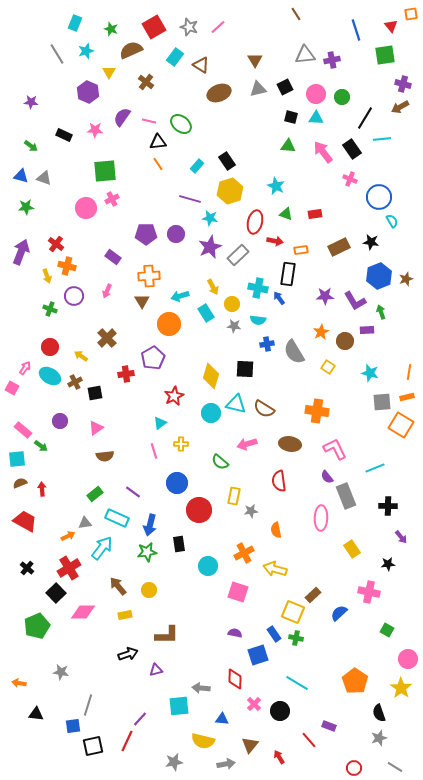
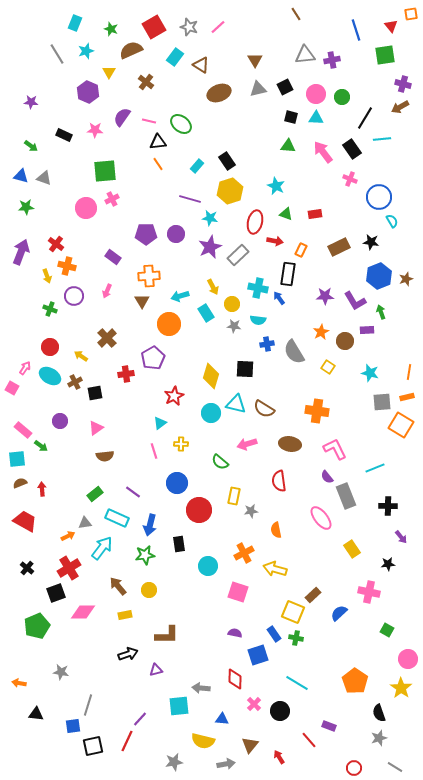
orange rectangle at (301, 250): rotated 56 degrees counterclockwise
pink ellipse at (321, 518): rotated 40 degrees counterclockwise
green star at (147, 552): moved 2 px left, 3 px down
black square at (56, 593): rotated 24 degrees clockwise
